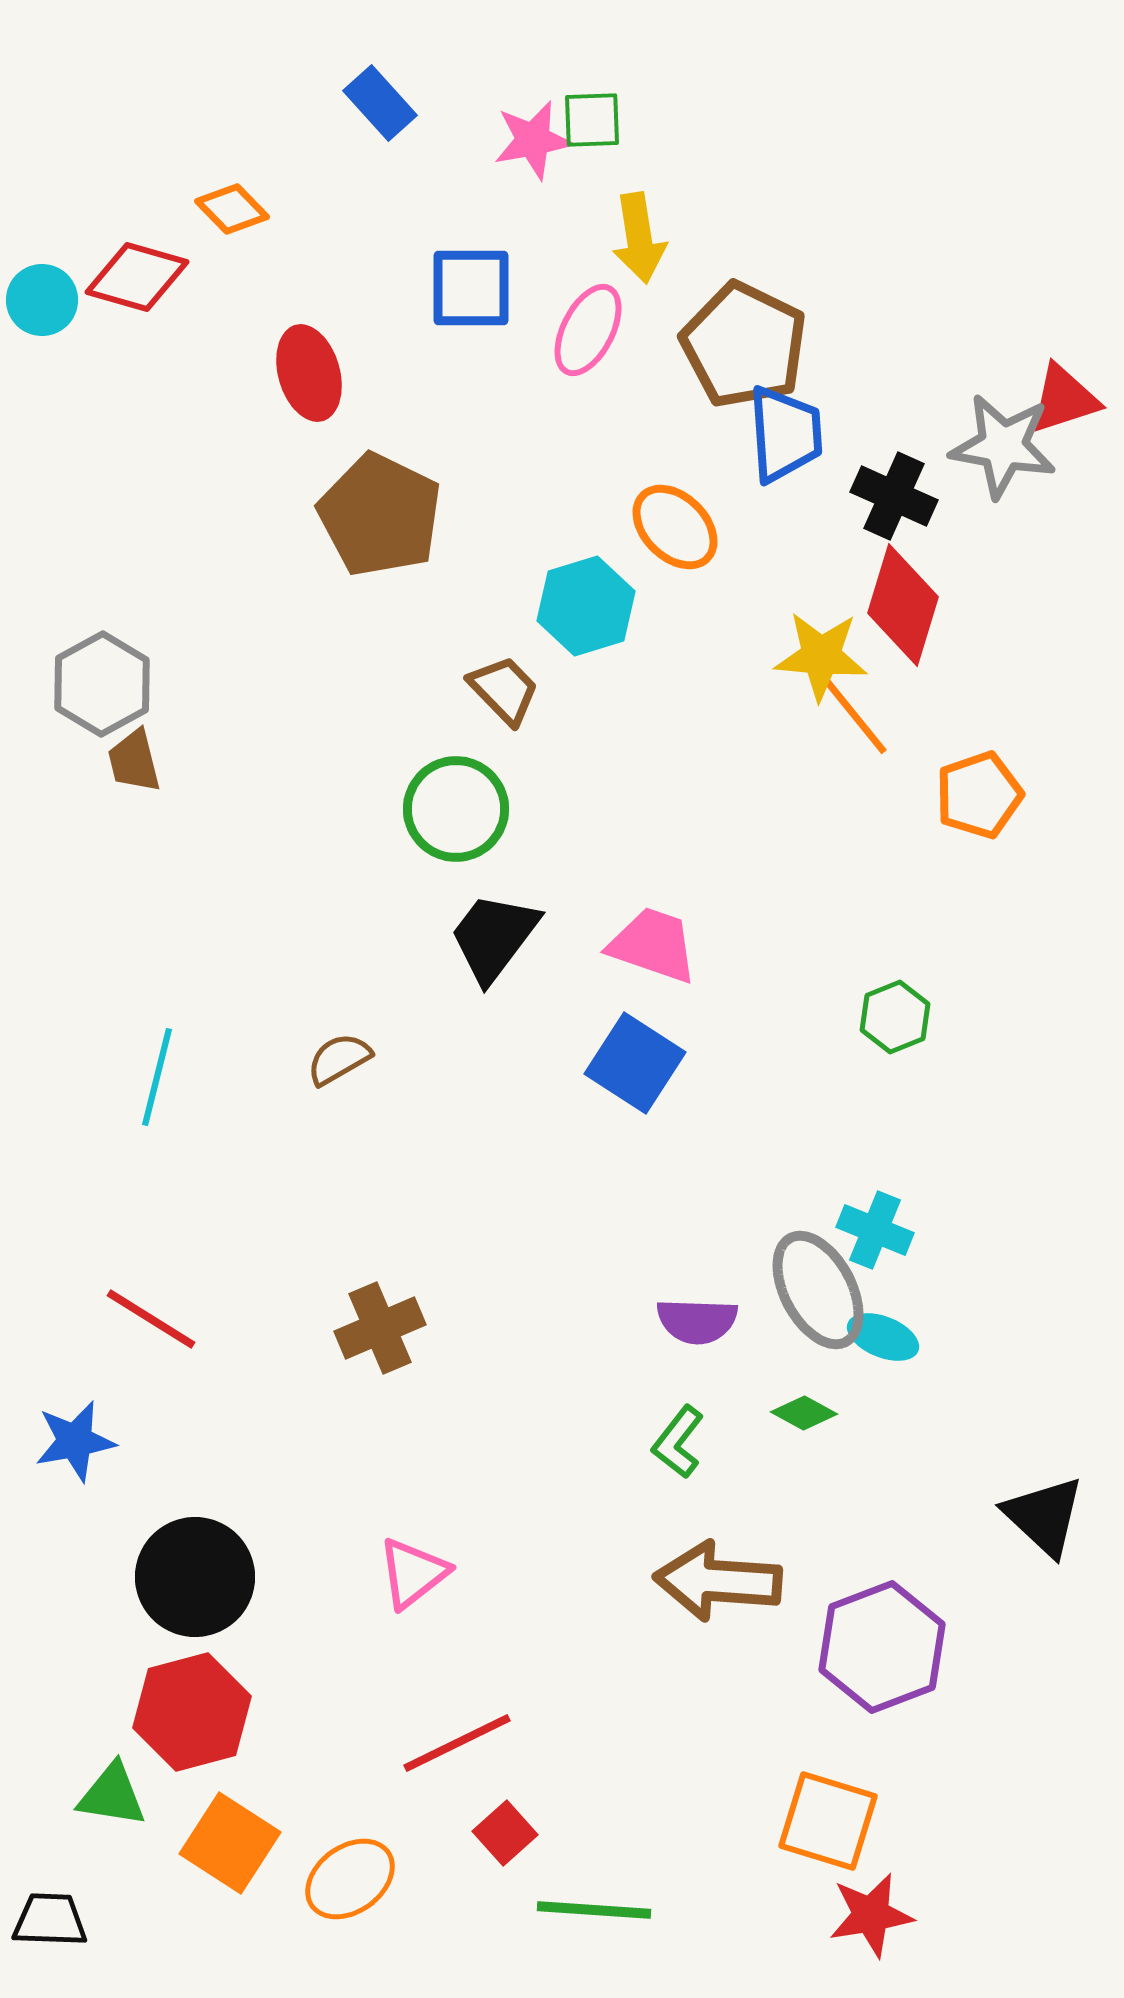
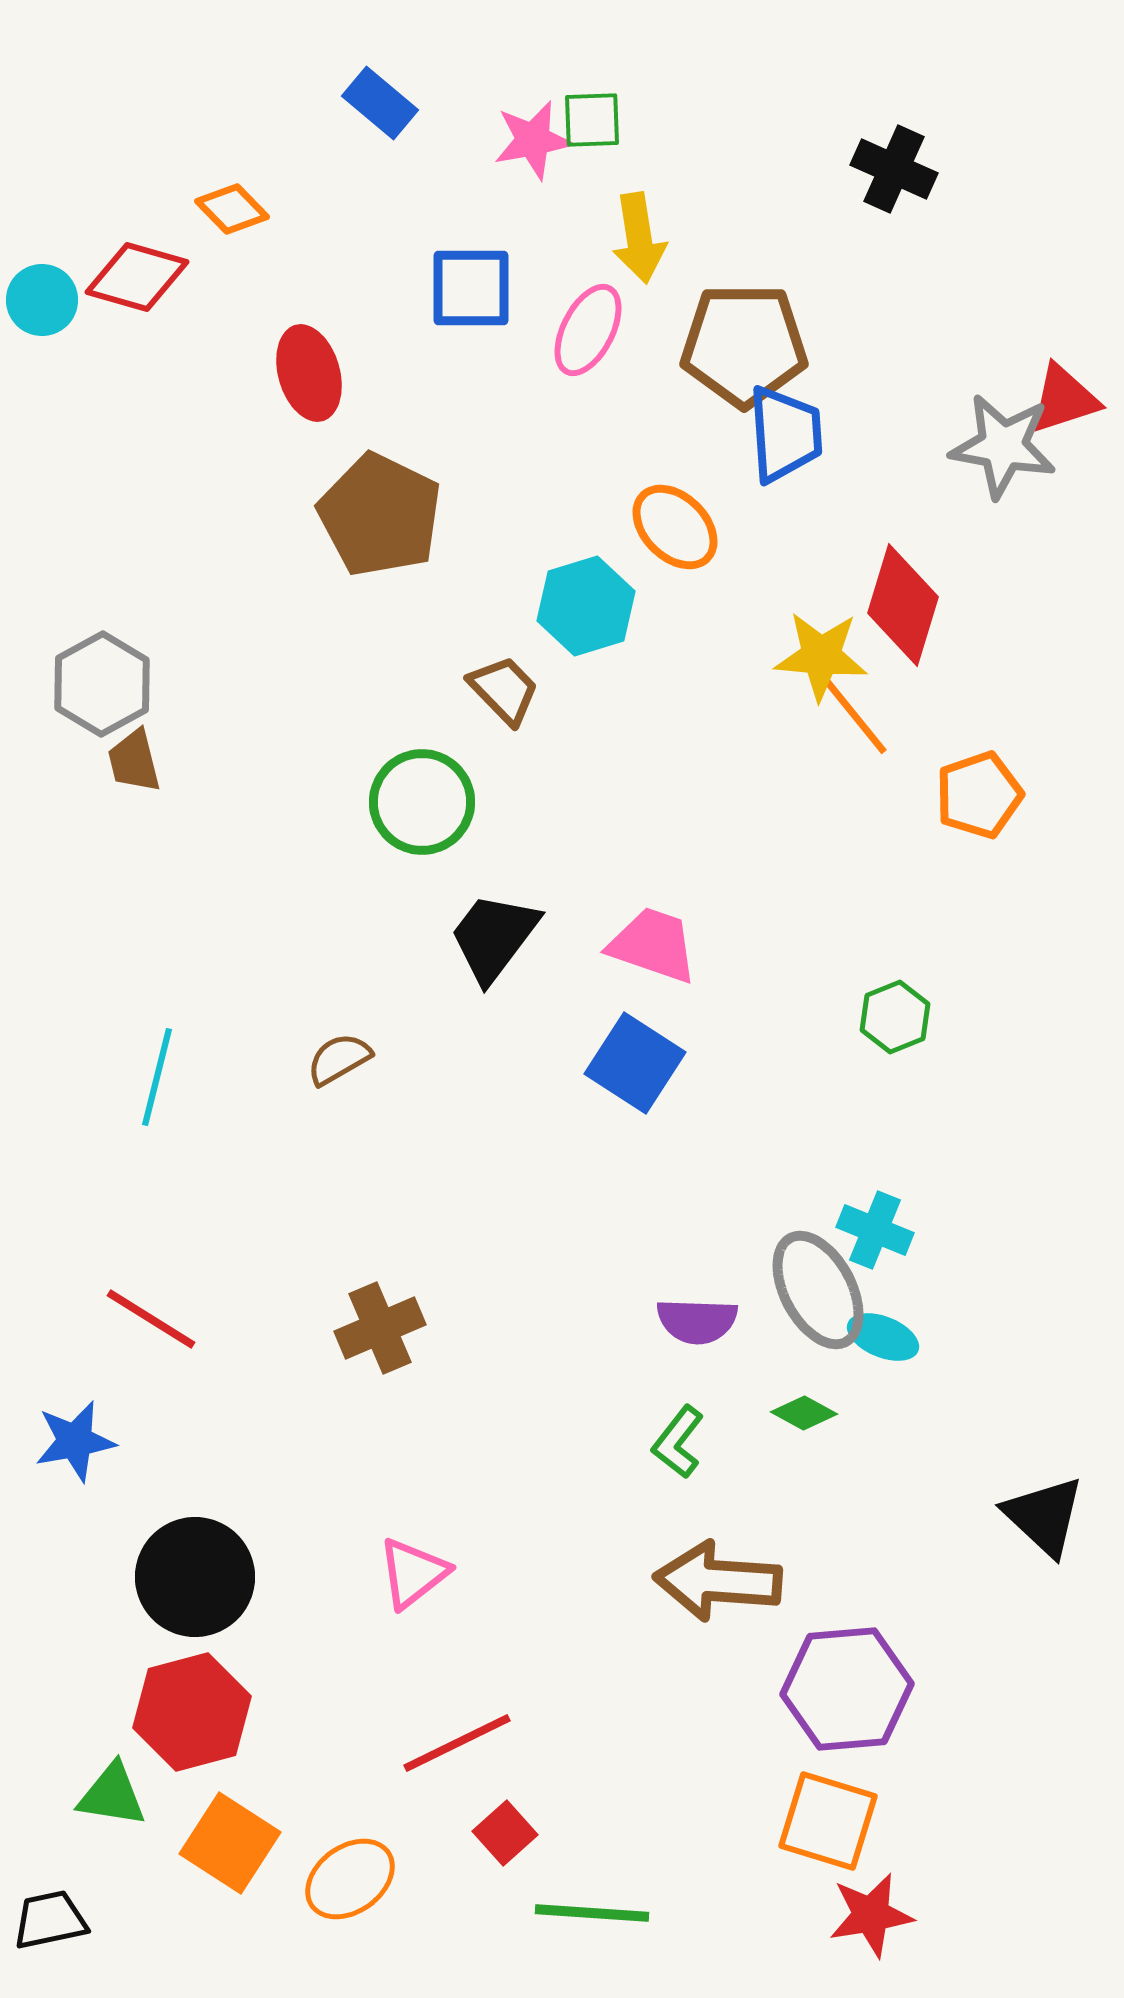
blue rectangle at (380, 103): rotated 8 degrees counterclockwise
brown pentagon at (744, 345): rotated 26 degrees counterclockwise
black cross at (894, 496): moved 327 px up
green circle at (456, 809): moved 34 px left, 7 px up
purple hexagon at (882, 1647): moved 35 px left, 42 px down; rotated 16 degrees clockwise
green line at (594, 1910): moved 2 px left, 3 px down
black trapezoid at (50, 1920): rotated 14 degrees counterclockwise
